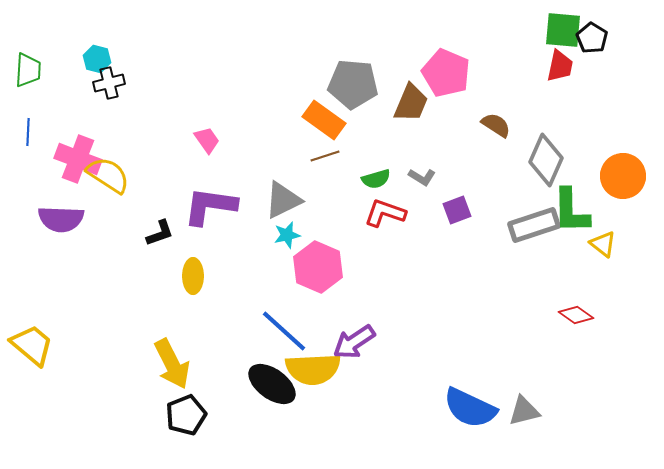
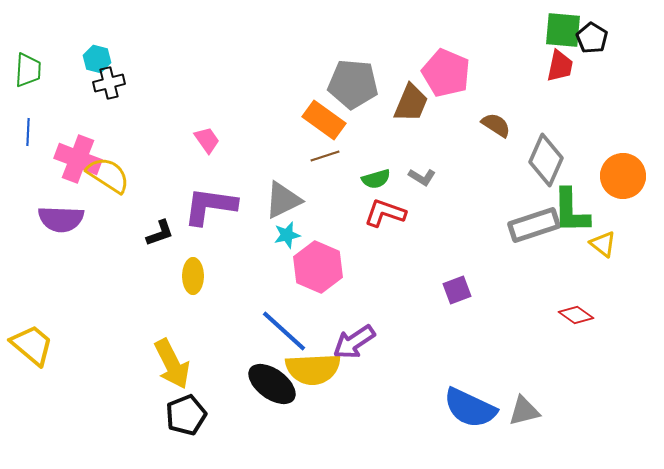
purple square at (457, 210): moved 80 px down
